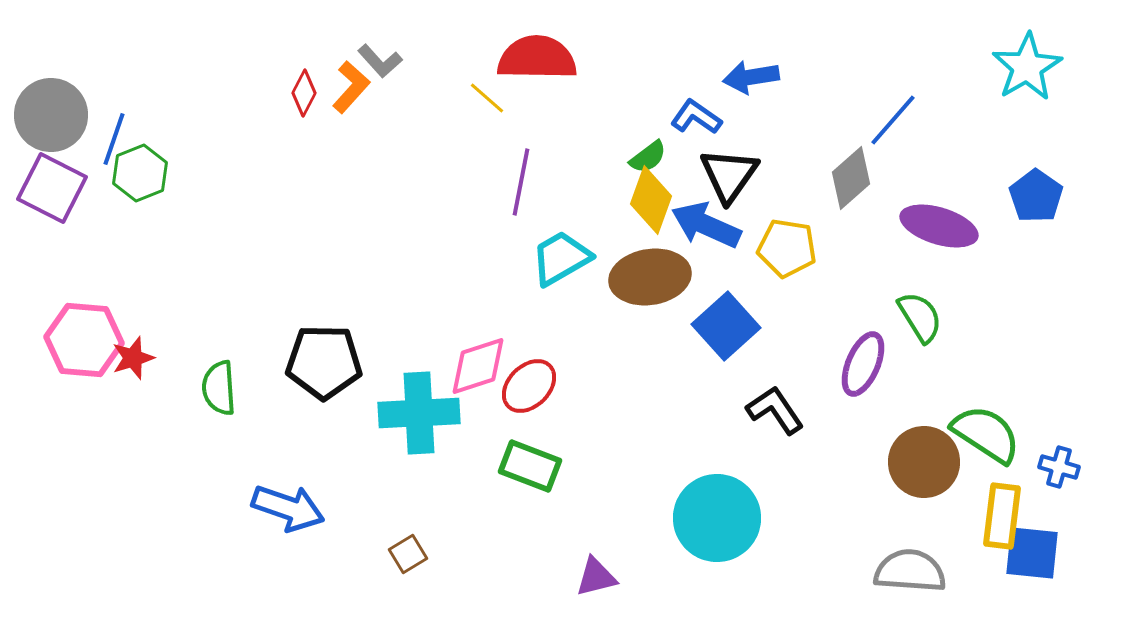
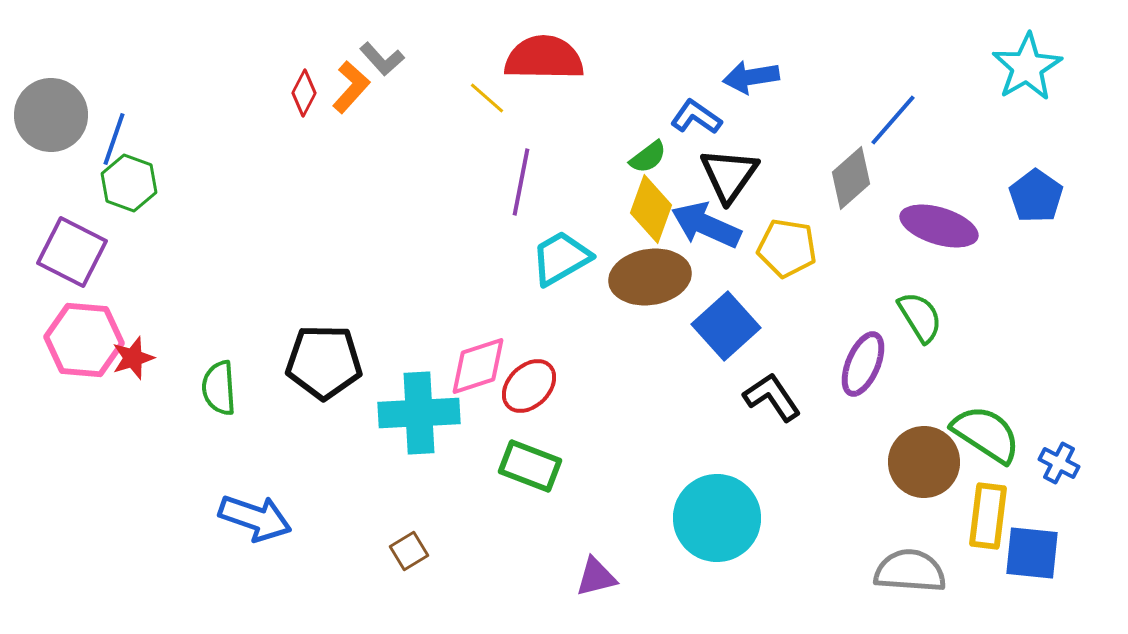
red semicircle at (537, 58): moved 7 px right
gray L-shape at (380, 61): moved 2 px right, 2 px up
green hexagon at (140, 173): moved 11 px left, 10 px down; rotated 18 degrees counterclockwise
purple square at (52, 188): moved 20 px right, 64 px down
yellow diamond at (651, 200): moved 9 px down
black L-shape at (775, 410): moved 3 px left, 13 px up
blue cross at (1059, 467): moved 4 px up; rotated 12 degrees clockwise
blue arrow at (288, 508): moved 33 px left, 10 px down
yellow rectangle at (1002, 516): moved 14 px left
brown square at (408, 554): moved 1 px right, 3 px up
